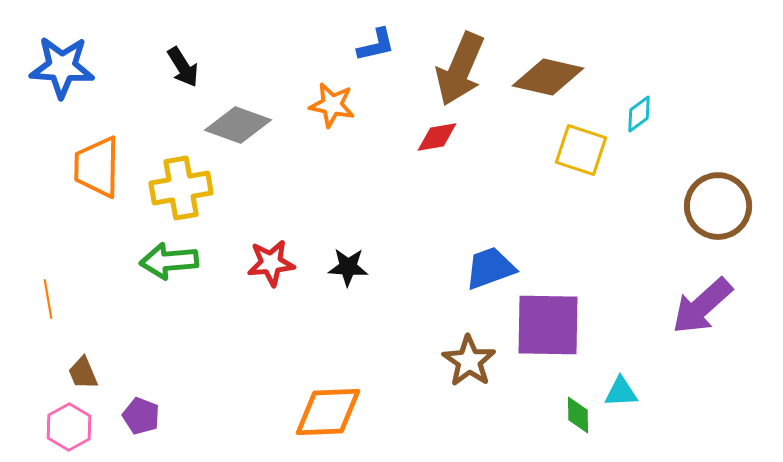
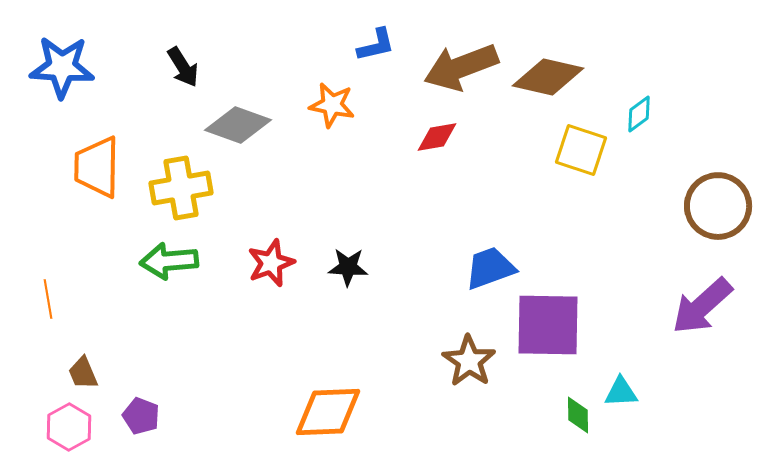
brown arrow: moved 1 px right, 2 px up; rotated 46 degrees clockwise
red star: rotated 15 degrees counterclockwise
